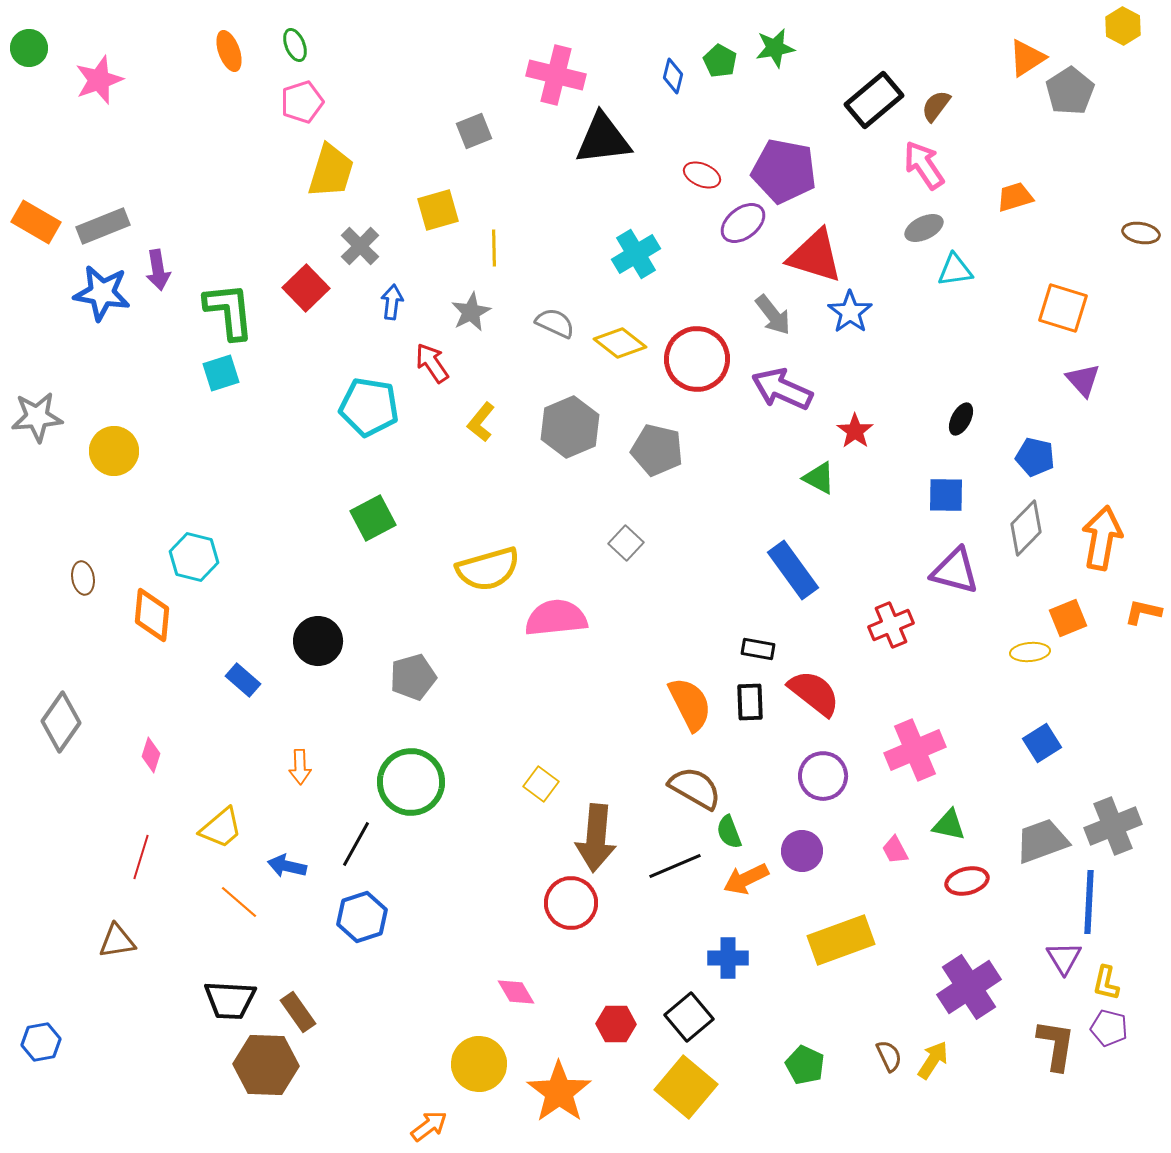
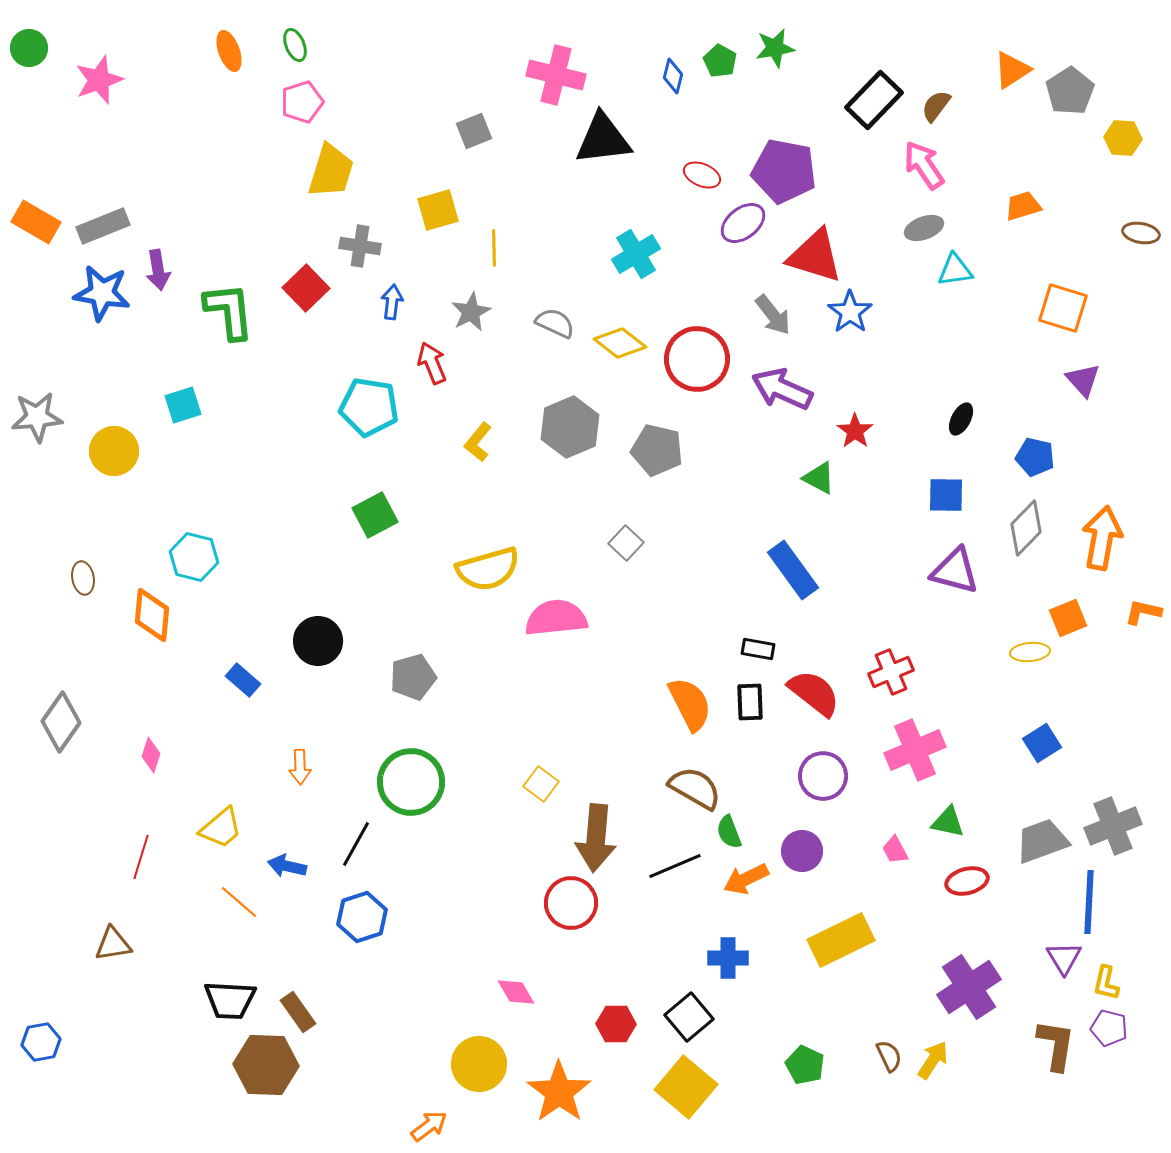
yellow hexagon at (1123, 26): moved 112 px down; rotated 24 degrees counterclockwise
orange triangle at (1027, 58): moved 15 px left, 12 px down
black rectangle at (874, 100): rotated 6 degrees counterclockwise
orange trapezoid at (1015, 197): moved 8 px right, 9 px down
gray ellipse at (924, 228): rotated 6 degrees clockwise
gray cross at (360, 246): rotated 36 degrees counterclockwise
red arrow at (432, 363): rotated 12 degrees clockwise
cyan square at (221, 373): moved 38 px left, 32 px down
yellow L-shape at (481, 422): moved 3 px left, 20 px down
green square at (373, 518): moved 2 px right, 3 px up
red cross at (891, 625): moved 47 px down
green triangle at (949, 825): moved 1 px left, 3 px up
yellow rectangle at (841, 940): rotated 6 degrees counterclockwise
brown triangle at (117, 941): moved 4 px left, 3 px down
